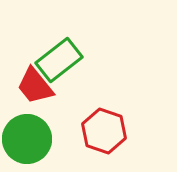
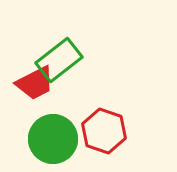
red trapezoid: moved 3 px up; rotated 78 degrees counterclockwise
green circle: moved 26 px right
